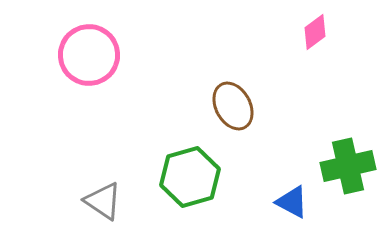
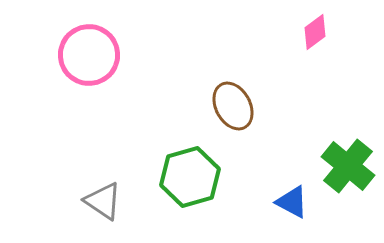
green cross: rotated 38 degrees counterclockwise
